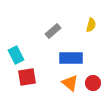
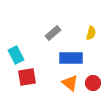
yellow semicircle: moved 8 px down
gray rectangle: moved 2 px down
